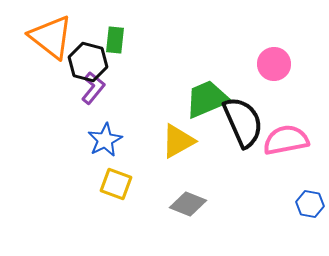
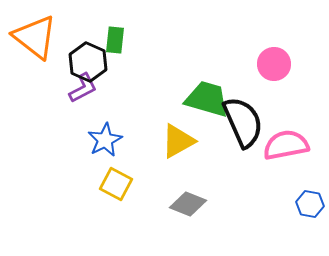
orange triangle: moved 16 px left
black hexagon: rotated 9 degrees clockwise
purple L-shape: moved 10 px left; rotated 24 degrees clockwise
green trapezoid: rotated 39 degrees clockwise
pink semicircle: moved 5 px down
yellow square: rotated 8 degrees clockwise
